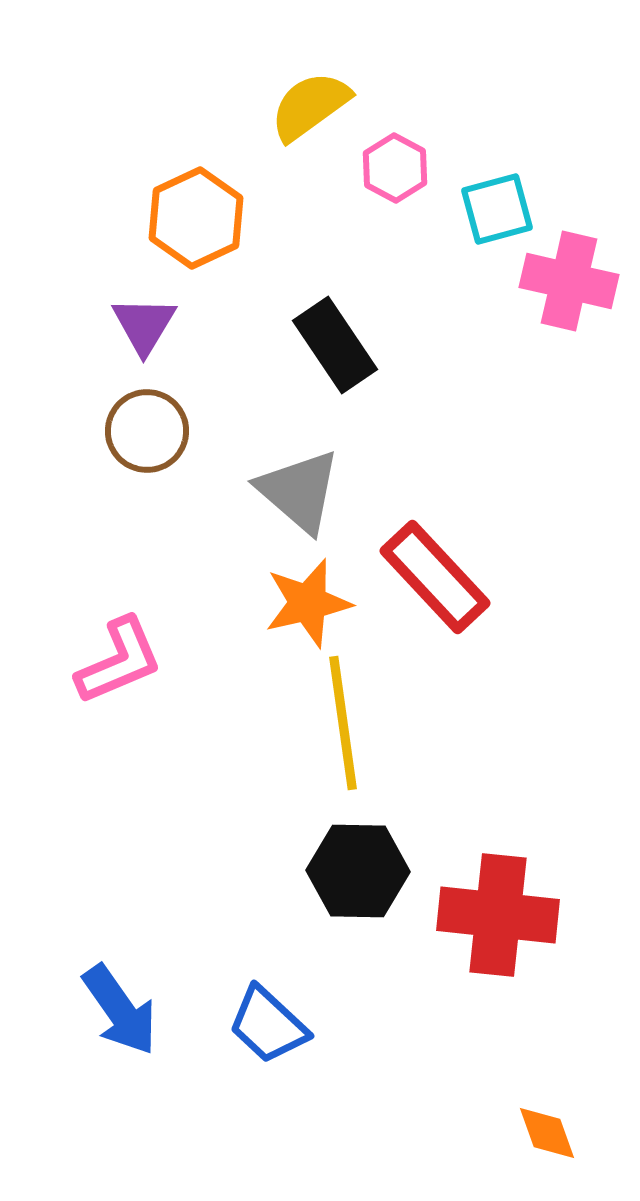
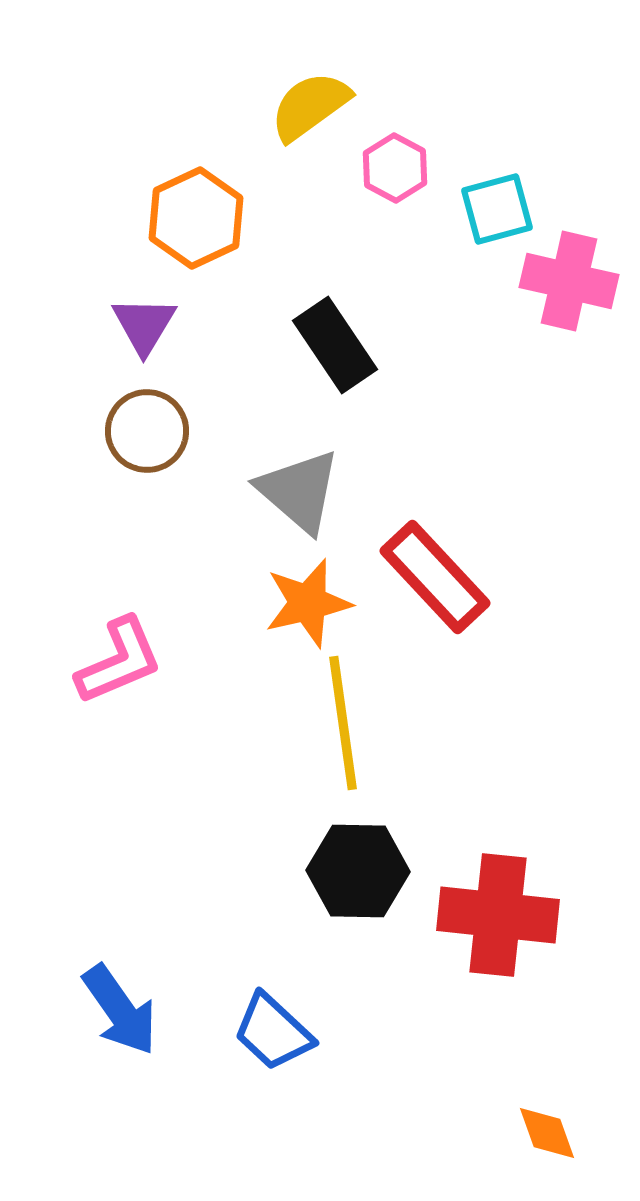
blue trapezoid: moved 5 px right, 7 px down
